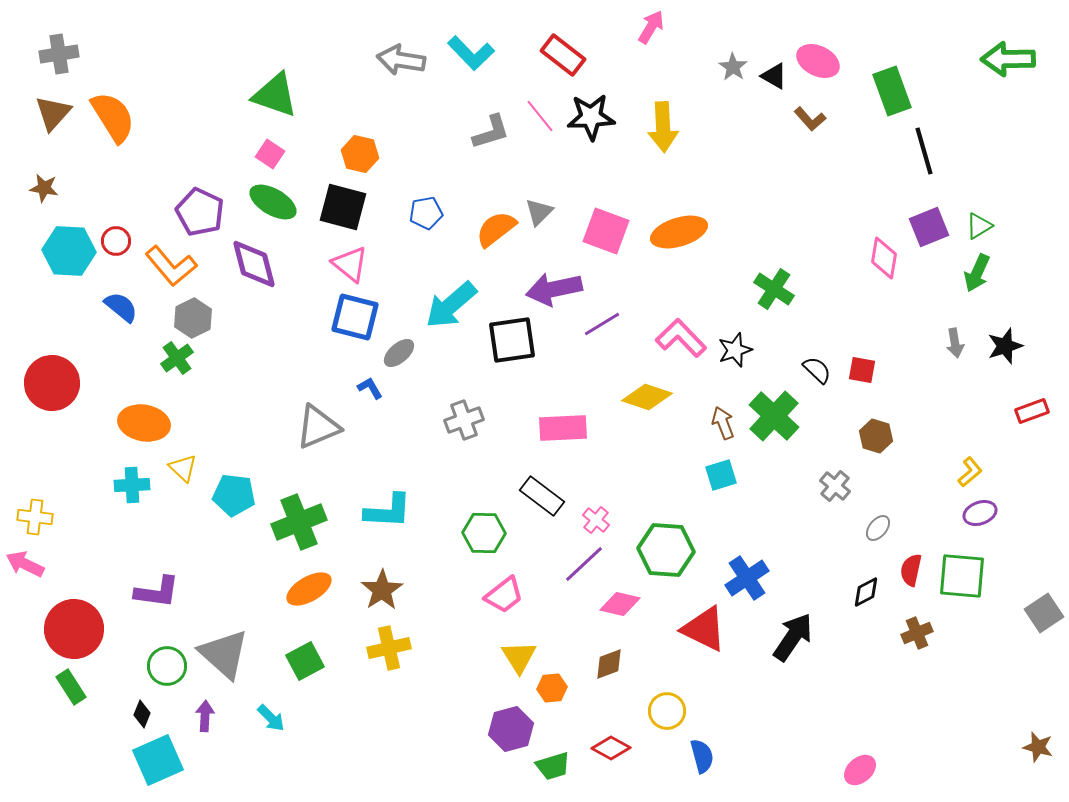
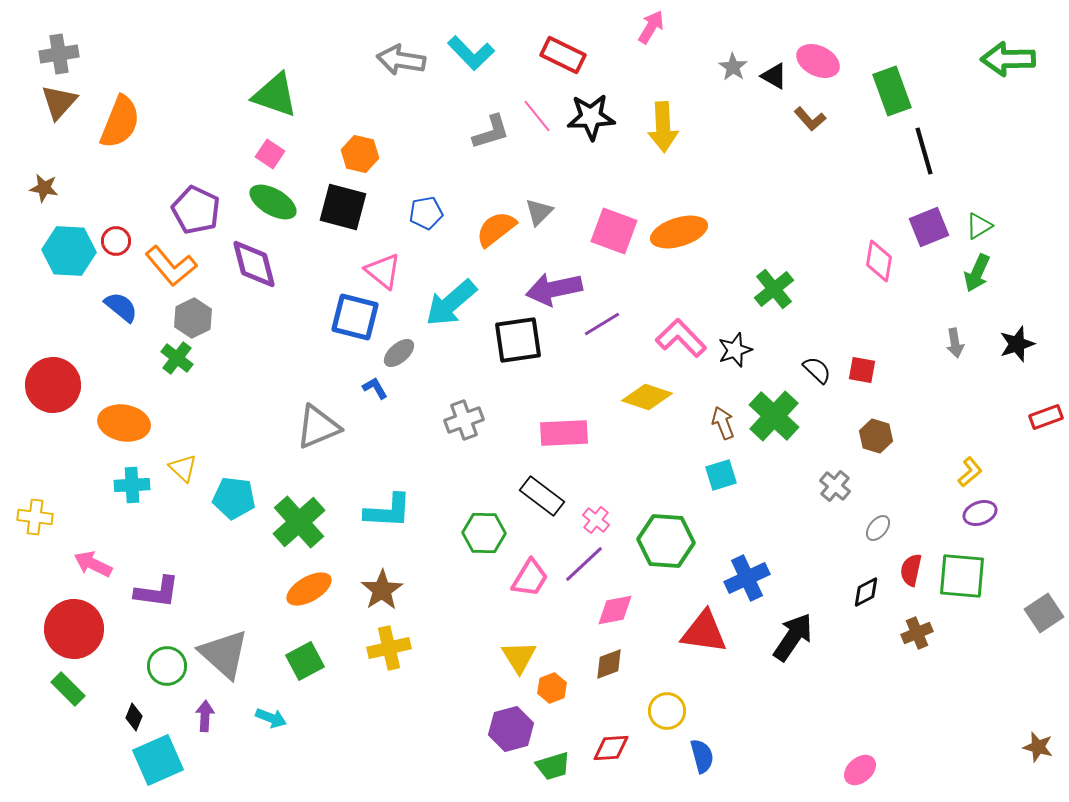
red rectangle at (563, 55): rotated 12 degrees counterclockwise
brown triangle at (53, 113): moved 6 px right, 11 px up
pink line at (540, 116): moved 3 px left
orange semicircle at (113, 117): moved 7 px right, 5 px down; rotated 54 degrees clockwise
purple pentagon at (200, 212): moved 4 px left, 2 px up
pink square at (606, 231): moved 8 px right
pink diamond at (884, 258): moved 5 px left, 3 px down
pink triangle at (350, 264): moved 33 px right, 7 px down
green cross at (774, 289): rotated 18 degrees clockwise
cyan arrow at (451, 305): moved 2 px up
black square at (512, 340): moved 6 px right
black star at (1005, 346): moved 12 px right, 2 px up
green cross at (177, 358): rotated 16 degrees counterclockwise
red circle at (52, 383): moved 1 px right, 2 px down
blue L-shape at (370, 388): moved 5 px right
red rectangle at (1032, 411): moved 14 px right, 6 px down
orange ellipse at (144, 423): moved 20 px left
pink rectangle at (563, 428): moved 1 px right, 5 px down
cyan pentagon at (234, 495): moved 3 px down
green cross at (299, 522): rotated 20 degrees counterclockwise
green hexagon at (666, 550): moved 9 px up
pink arrow at (25, 564): moved 68 px right
blue cross at (747, 578): rotated 9 degrees clockwise
pink trapezoid at (504, 595): moved 26 px right, 17 px up; rotated 21 degrees counterclockwise
pink diamond at (620, 604): moved 5 px left, 6 px down; rotated 24 degrees counterclockwise
red triangle at (704, 629): moved 3 px down; rotated 18 degrees counterclockwise
green rectangle at (71, 687): moved 3 px left, 2 px down; rotated 12 degrees counterclockwise
orange hexagon at (552, 688): rotated 16 degrees counterclockwise
black diamond at (142, 714): moved 8 px left, 3 px down
cyan arrow at (271, 718): rotated 24 degrees counterclockwise
red diamond at (611, 748): rotated 33 degrees counterclockwise
